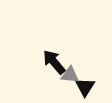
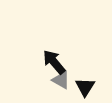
gray triangle: moved 9 px left, 5 px down; rotated 24 degrees clockwise
